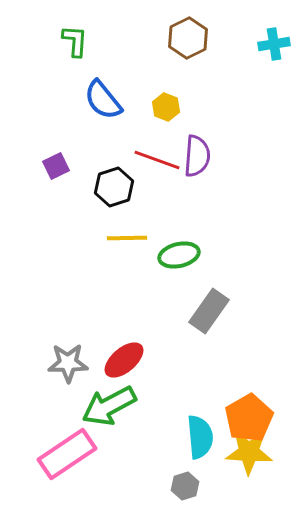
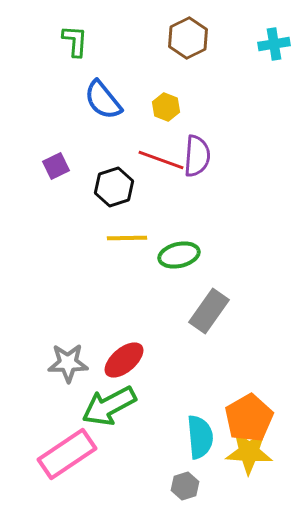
red line: moved 4 px right
